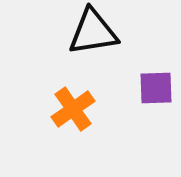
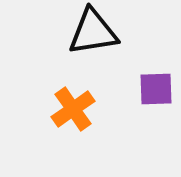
purple square: moved 1 px down
